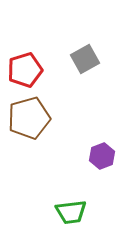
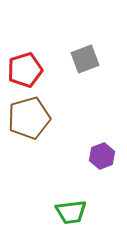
gray square: rotated 8 degrees clockwise
